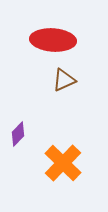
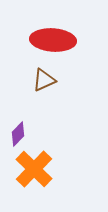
brown triangle: moved 20 px left
orange cross: moved 29 px left, 6 px down
